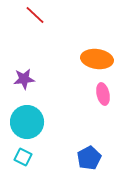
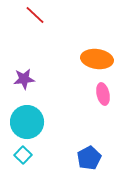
cyan square: moved 2 px up; rotated 18 degrees clockwise
